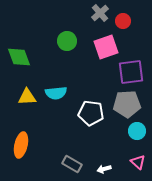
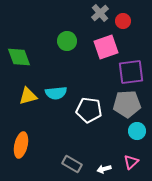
yellow triangle: moved 1 px right, 1 px up; rotated 12 degrees counterclockwise
white pentagon: moved 2 px left, 3 px up
pink triangle: moved 7 px left; rotated 35 degrees clockwise
